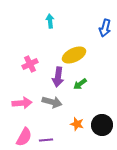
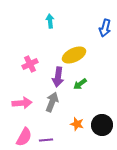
gray arrow: rotated 84 degrees counterclockwise
